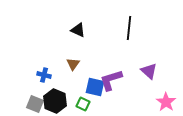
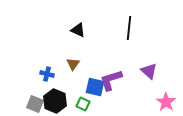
blue cross: moved 3 px right, 1 px up
